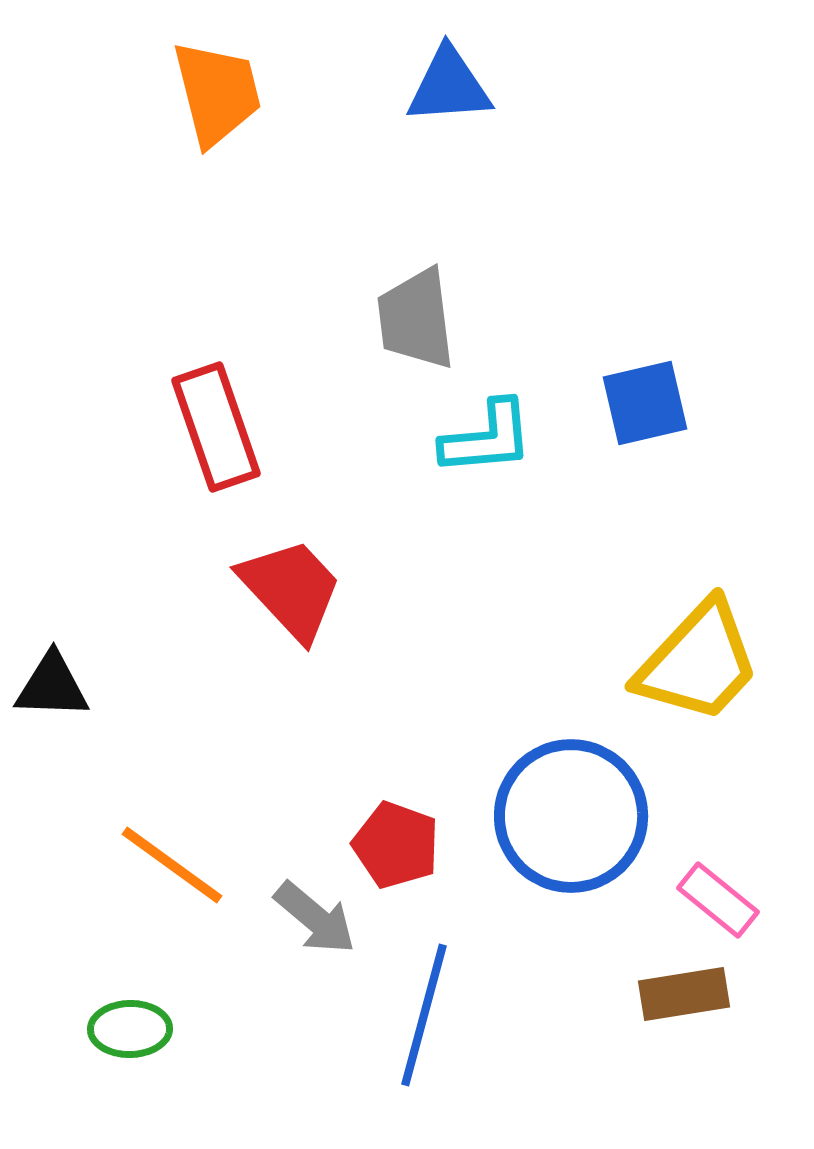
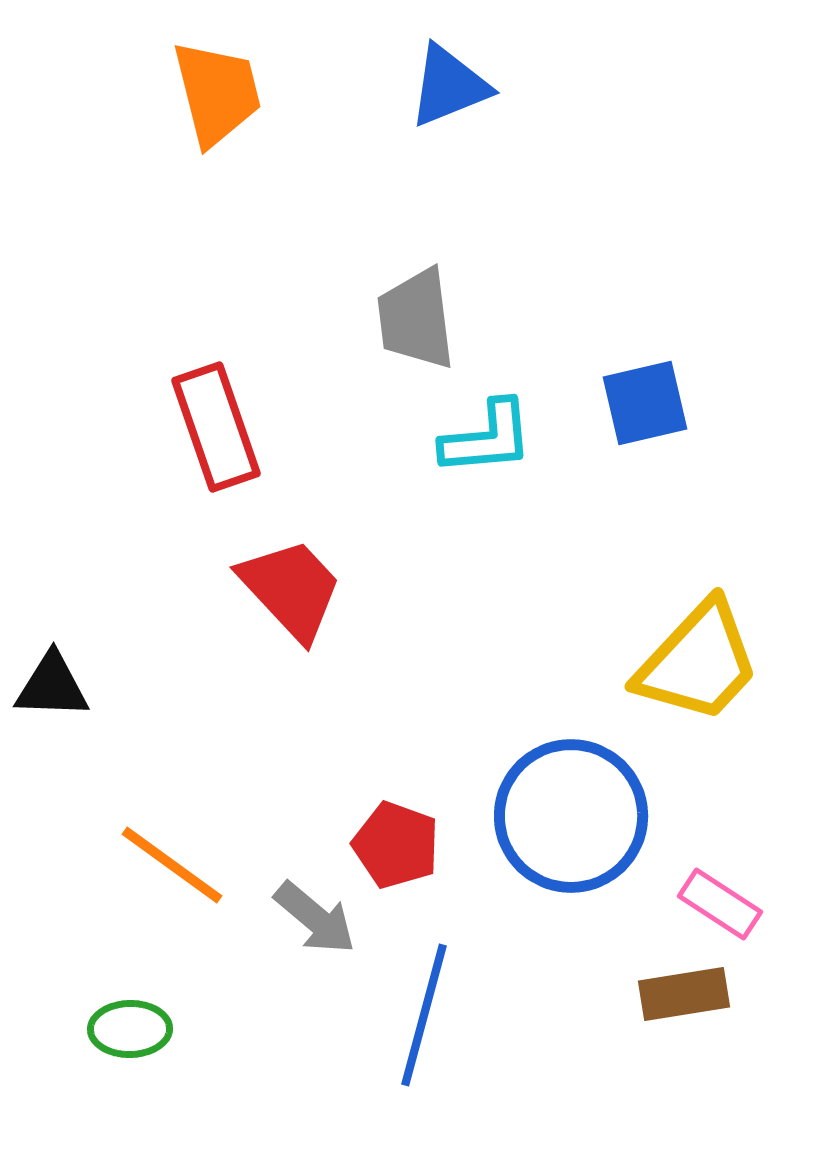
blue triangle: rotated 18 degrees counterclockwise
pink rectangle: moved 2 px right, 4 px down; rotated 6 degrees counterclockwise
